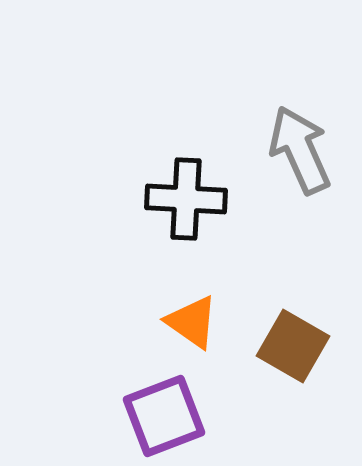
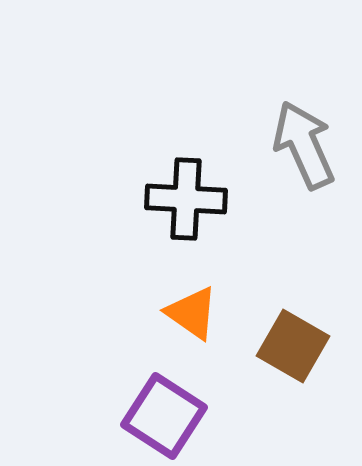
gray arrow: moved 4 px right, 5 px up
orange triangle: moved 9 px up
purple square: rotated 36 degrees counterclockwise
